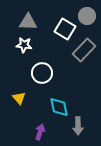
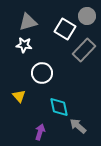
gray triangle: rotated 18 degrees counterclockwise
yellow triangle: moved 2 px up
gray arrow: rotated 132 degrees clockwise
